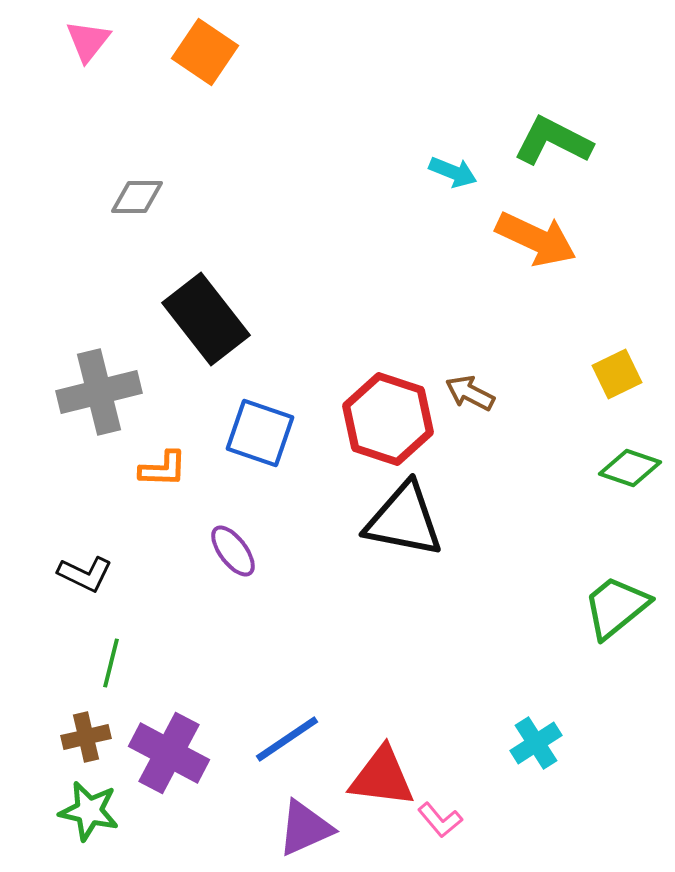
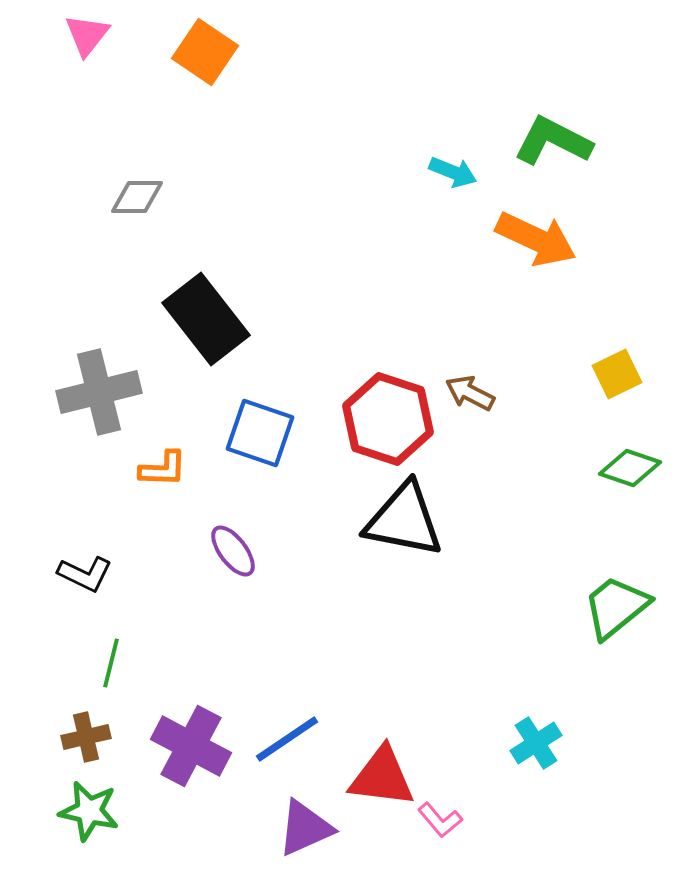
pink triangle: moved 1 px left, 6 px up
purple cross: moved 22 px right, 7 px up
